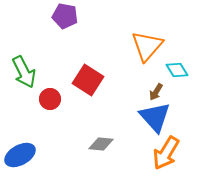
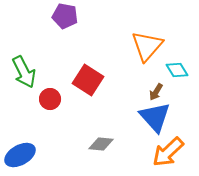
orange arrow: moved 2 px right, 1 px up; rotated 16 degrees clockwise
